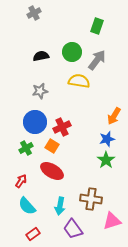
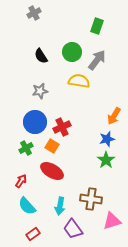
black semicircle: rotated 112 degrees counterclockwise
